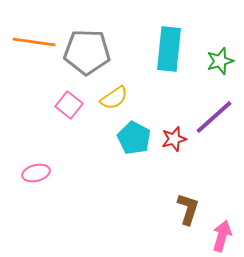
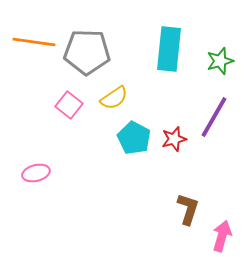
purple line: rotated 18 degrees counterclockwise
